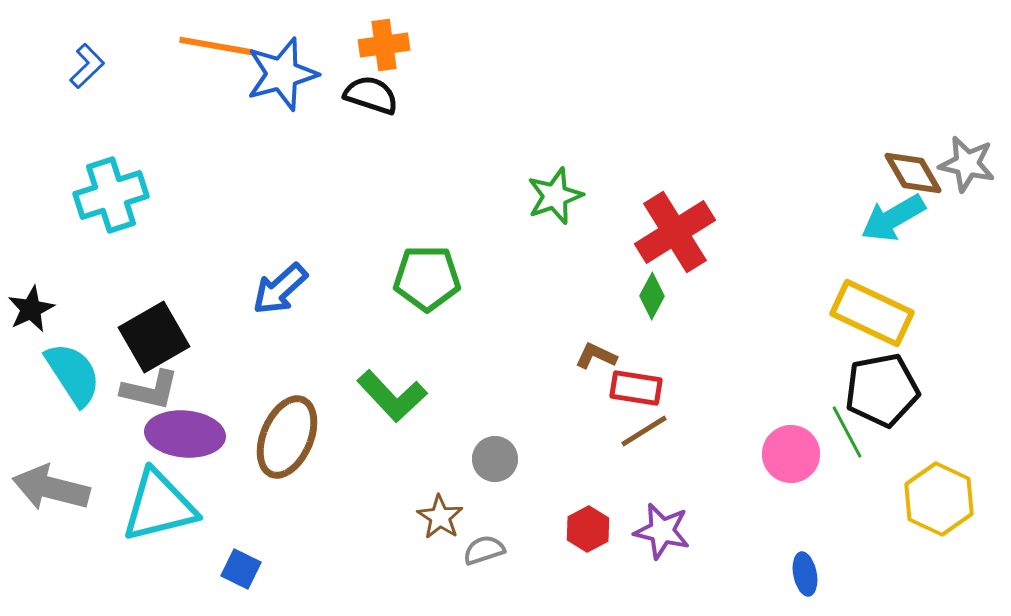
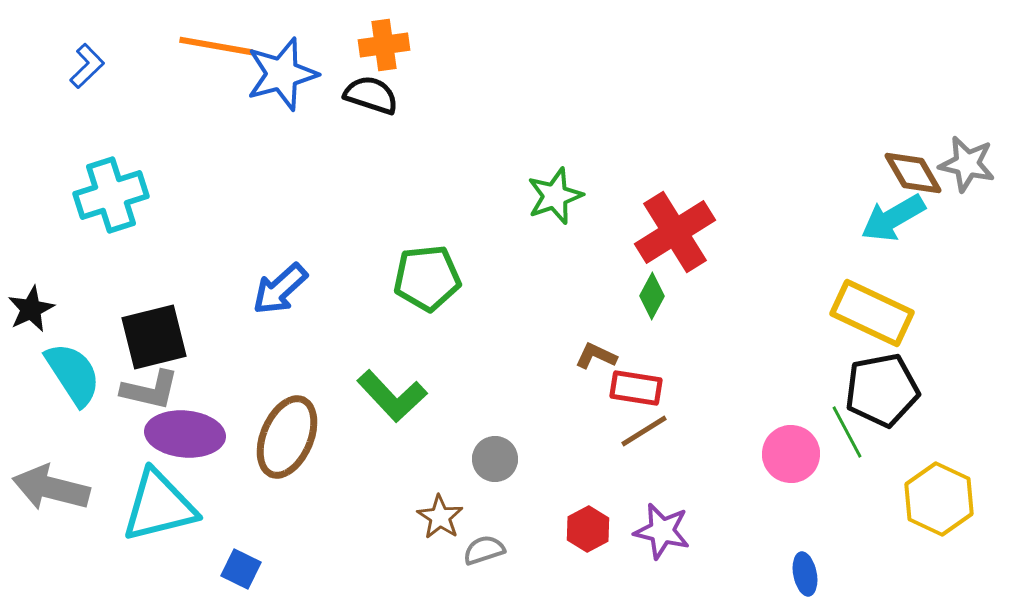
green pentagon: rotated 6 degrees counterclockwise
black square: rotated 16 degrees clockwise
